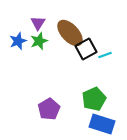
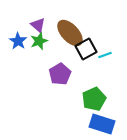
purple triangle: moved 2 px down; rotated 21 degrees counterclockwise
blue star: rotated 18 degrees counterclockwise
purple pentagon: moved 11 px right, 35 px up
